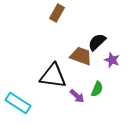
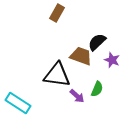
black triangle: moved 4 px right, 1 px up
